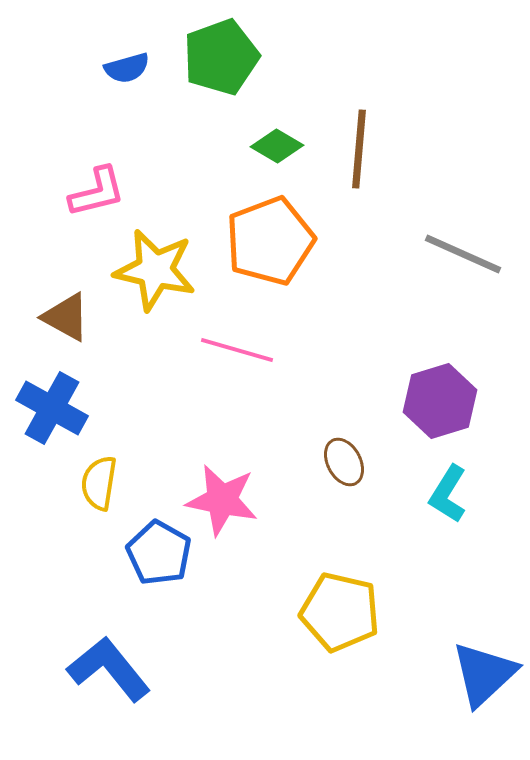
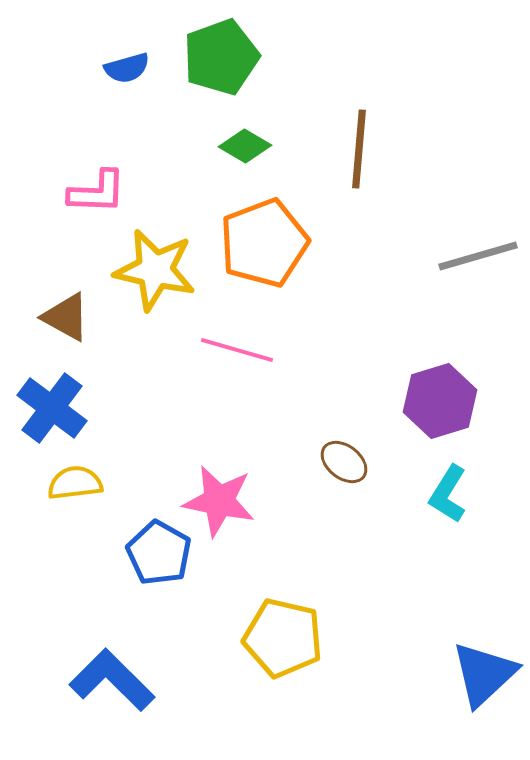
green diamond: moved 32 px left
pink L-shape: rotated 16 degrees clockwise
orange pentagon: moved 6 px left, 2 px down
gray line: moved 15 px right, 2 px down; rotated 40 degrees counterclockwise
blue cross: rotated 8 degrees clockwise
brown ellipse: rotated 24 degrees counterclockwise
yellow semicircle: moved 24 px left; rotated 74 degrees clockwise
pink star: moved 3 px left, 1 px down
yellow pentagon: moved 57 px left, 26 px down
blue L-shape: moved 3 px right, 11 px down; rotated 6 degrees counterclockwise
